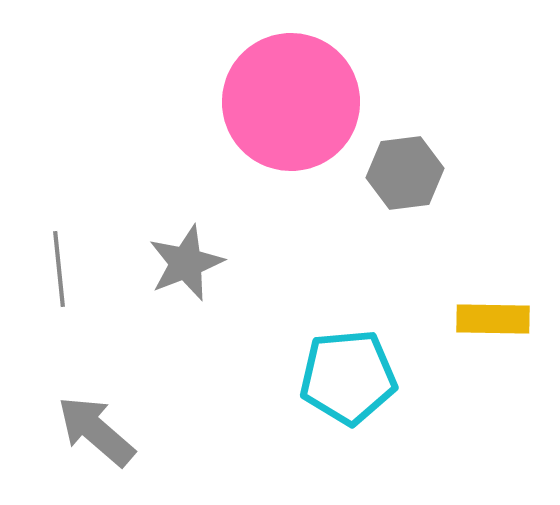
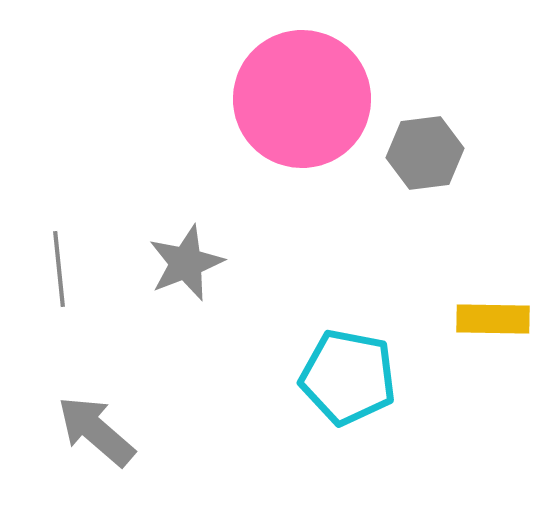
pink circle: moved 11 px right, 3 px up
gray hexagon: moved 20 px right, 20 px up
cyan pentagon: rotated 16 degrees clockwise
